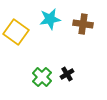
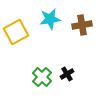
brown cross: moved 1 px left, 1 px down; rotated 18 degrees counterclockwise
yellow square: rotated 25 degrees clockwise
